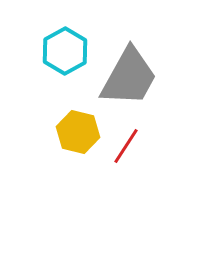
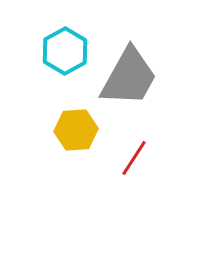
yellow hexagon: moved 2 px left, 2 px up; rotated 18 degrees counterclockwise
red line: moved 8 px right, 12 px down
